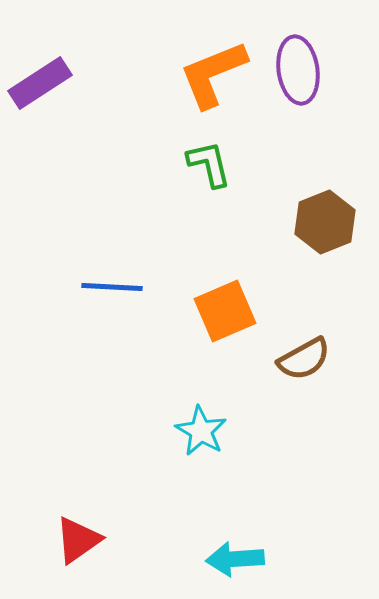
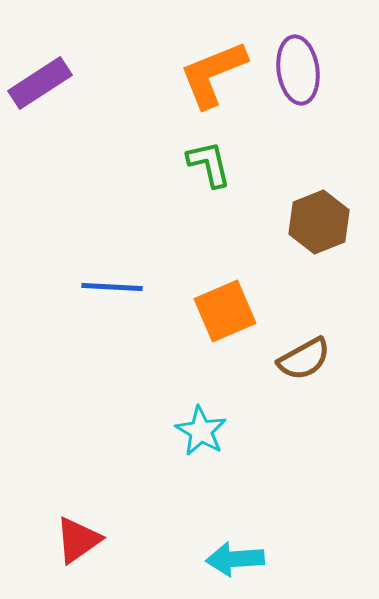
brown hexagon: moved 6 px left
